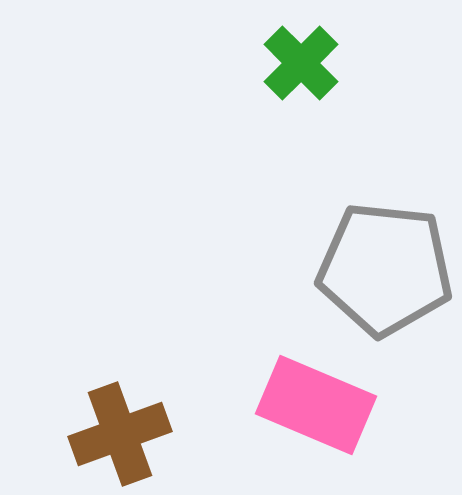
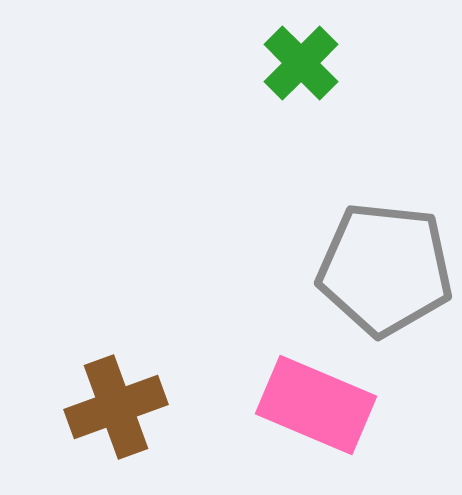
brown cross: moved 4 px left, 27 px up
